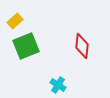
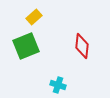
yellow rectangle: moved 19 px right, 4 px up
cyan cross: rotated 14 degrees counterclockwise
